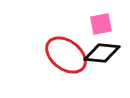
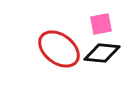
red ellipse: moved 7 px left, 6 px up
